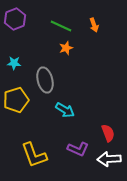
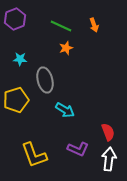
cyan star: moved 6 px right, 4 px up
red semicircle: moved 1 px up
white arrow: rotated 100 degrees clockwise
